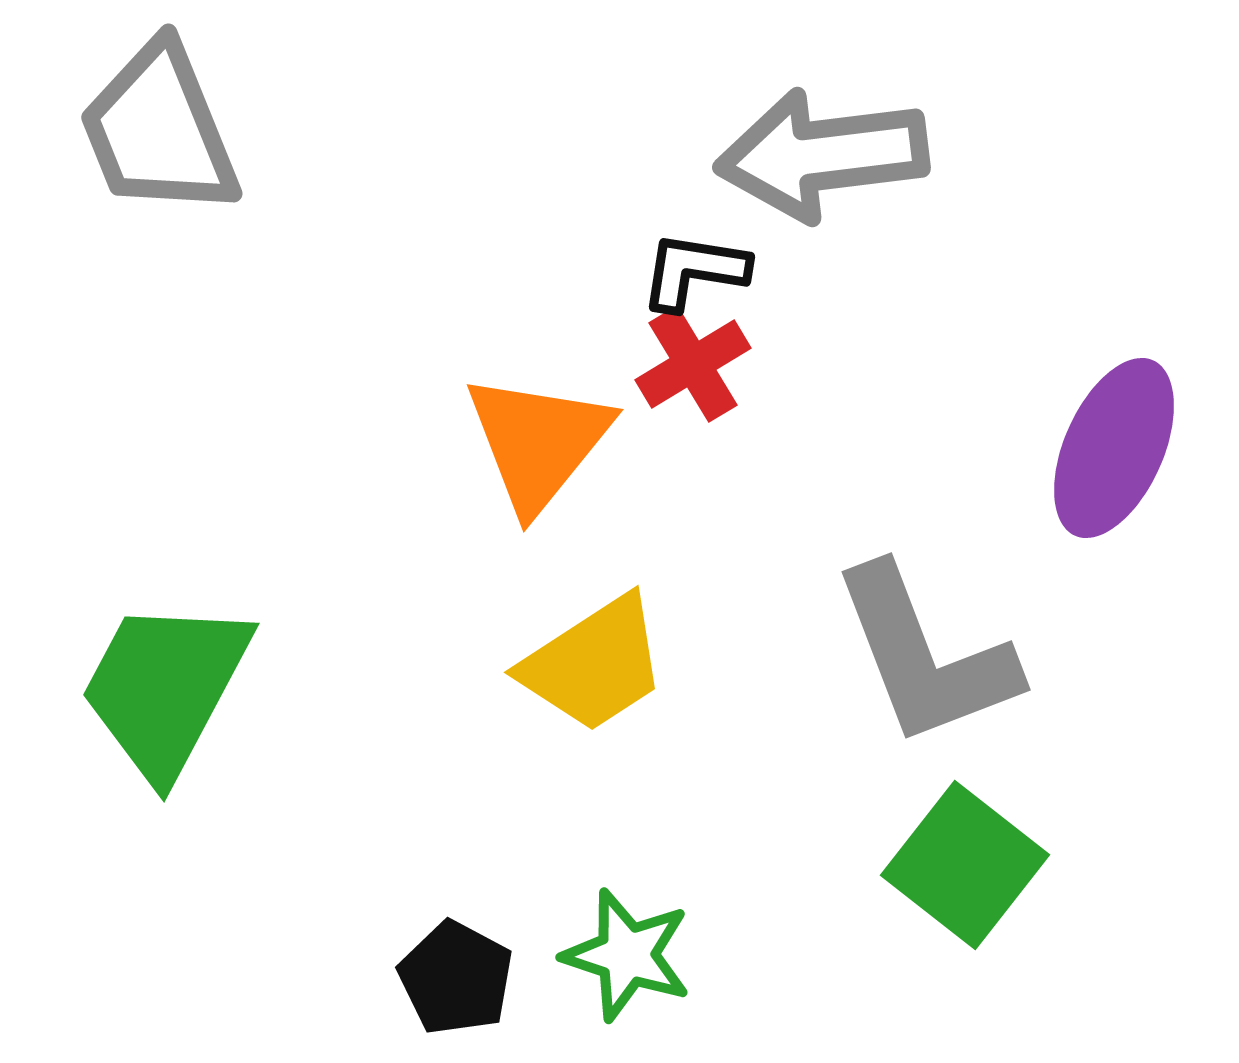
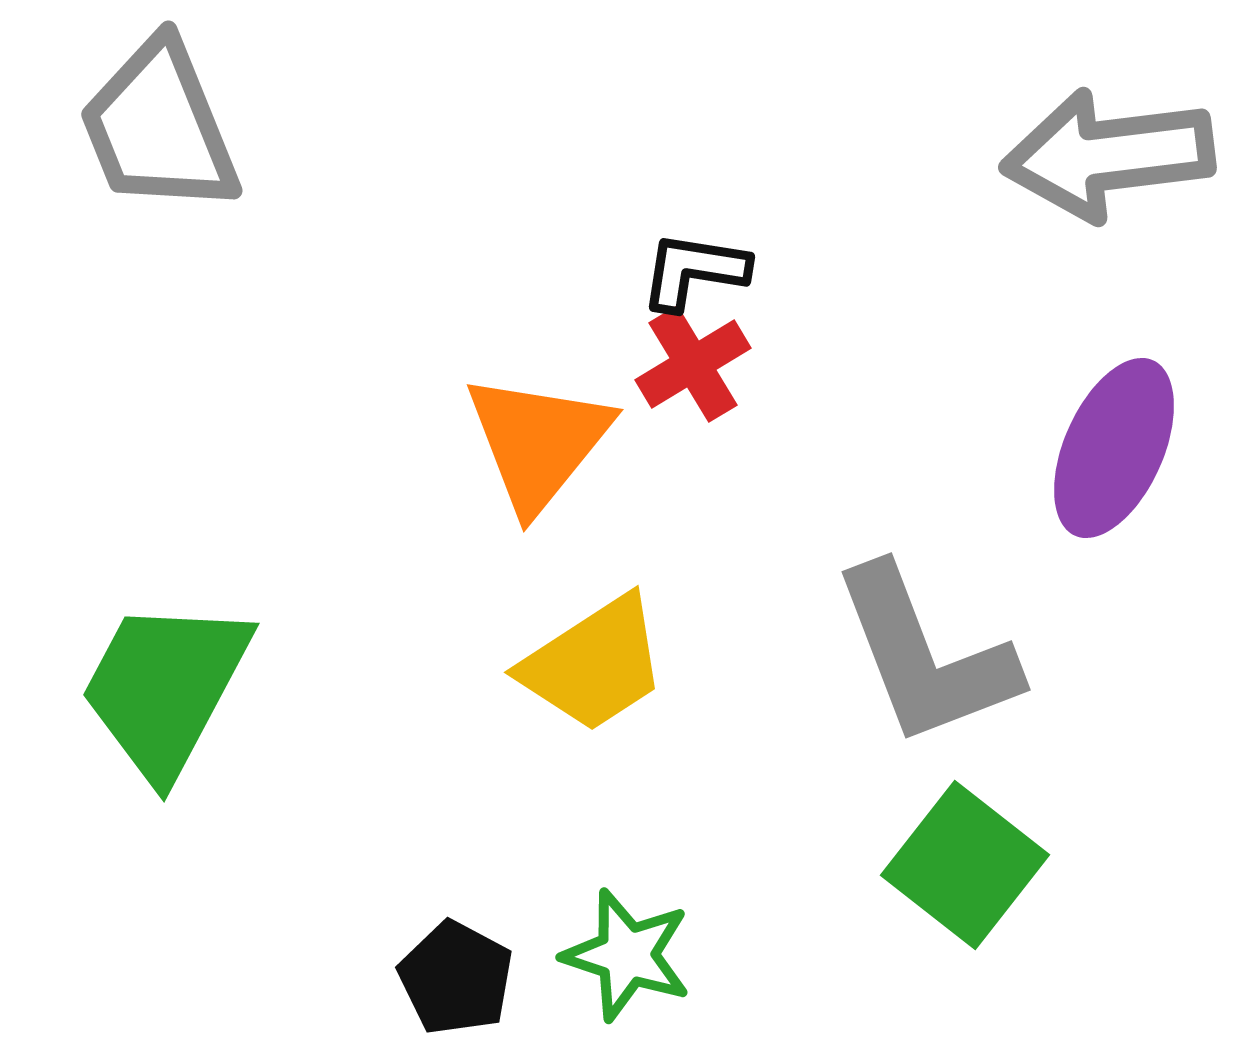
gray trapezoid: moved 3 px up
gray arrow: moved 286 px right
